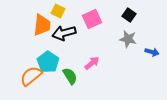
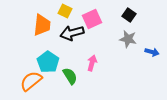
yellow square: moved 7 px right
black arrow: moved 8 px right
pink arrow: rotated 35 degrees counterclockwise
orange semicircle: moved 5 px down
